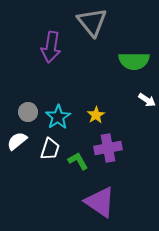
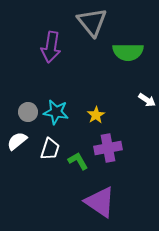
green semicircle: moved 6 px left, 9 px up
cyan star: moved 2 px left, 5 px up; rotated 30 degrees counterclockwise
